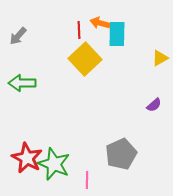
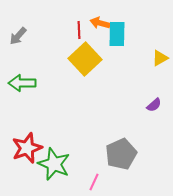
red star: moved 10 px up; rotated 24 degrees clockwise
pink line: moved 7 px right, 2 px down; rotated 24 degrees clockwise
